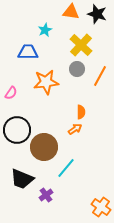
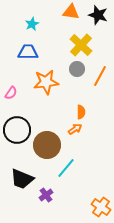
black star: moved 1 px right, 1 px down
cyan star: moved 13 px left, 6 px up
brown circle: moved 3 px right, 2 px up
